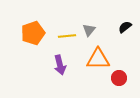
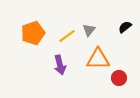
yellow line: rotated 30 degrees counterclockwise
